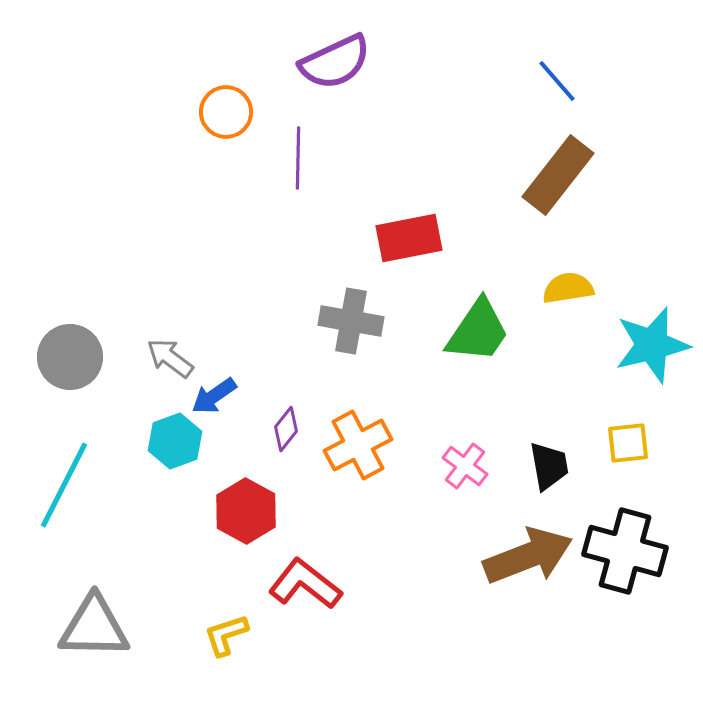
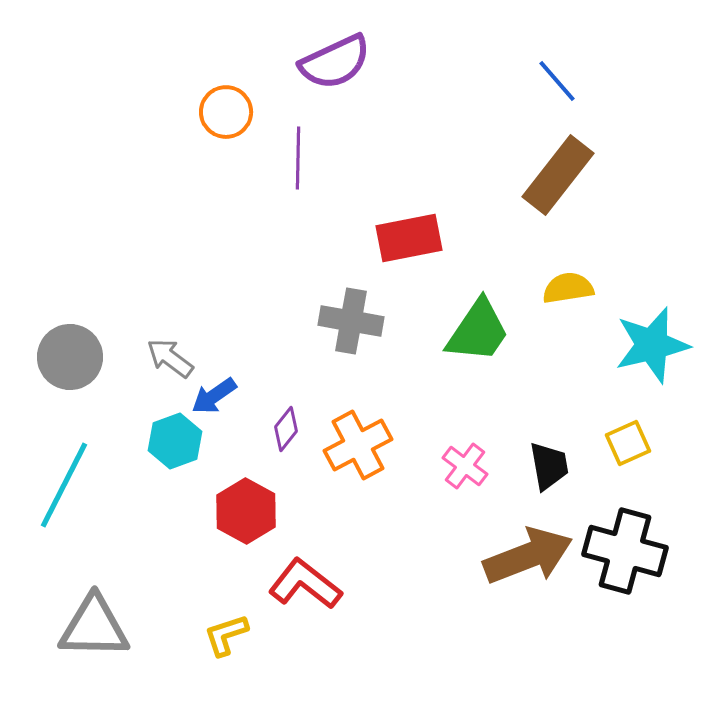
yellow square: rotated 18 degrees counterclockwise
